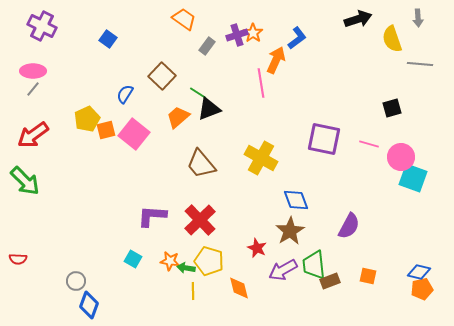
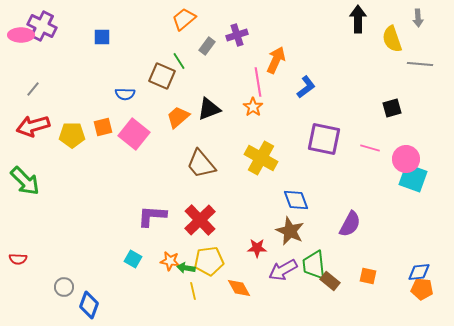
orange trapezoid at (184, 19): rotated 75 degrees counterclockwise
black arrow at (358, 19): rotated 72 degrees counterclockwise
orange star at (253, 33): moved 74 px down
blue L-shape at (297, 38): moved 9 px right, 49 px down
blue square at (108, 39): moved 6 px left, 2 px up; rotated 36 degrees counterclockwise
pink ellipse at (33, 71): moved 12 px left, 36 px up
brown square at (162, 76): rotated 20 degrees counterclockwise
pink line at (261, 83): moved 3 px left, 1 px up
green line at (198, 93): moved 19 px left, 32 px up; rotated 24 degrees clockwise
blue semicircle at (125, 94): rotated 120 degrees counterclockwise
yellow pentagon at (87, 119): moved 15 px left, 16 px down; rotated 25 degrees clockwise
orange square at (106, 130): moved 3 px left, 3 px up
red arrow at (33, 135): moved 9 px up; rotated 20 degrees clockwise
pink line at (369, 144): moved 1 px right, 4 px down
pink circle at (401, 157): moved 5 px right, 2 px down
purple semicircle at (349, 226): moved 1 px right, 2 px up
brown star at (290, 231): rotated 16 degrees counterclockwise
red star at (257, 248): rotated 24 degrees counterclockwise
yellow pentagon at (209, 261): rotated 24 degrees counterclockwise
blue diamond at (419, 272): rotated 20 degrees counterclockwise
gray circle at (76, 281): moved 12 px left, 6 px down
brown rectangle at (330, 281): rotated 60 degrees clockwise
orange diamond at (239, 288): rotated 15 degrees counterclockwise
orange pentagon at (422, 289): rotated 20 degrees clockwise
yellow line at (193, 291): rotated 12 degrees counterclockwise
